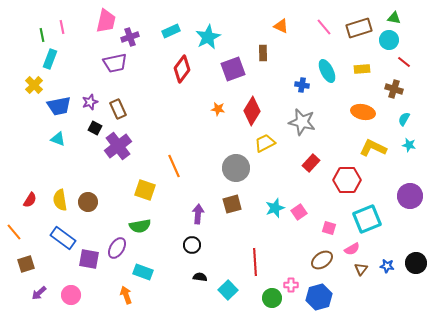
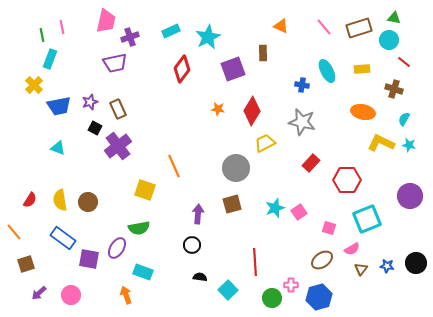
cyan triangle at (58, 139): moved 9 px down
yellow L-shape at (373, 148): moved 8 px right, 5 px up
green semicircle at (140, 226): moved 1 px left, 2 px down
